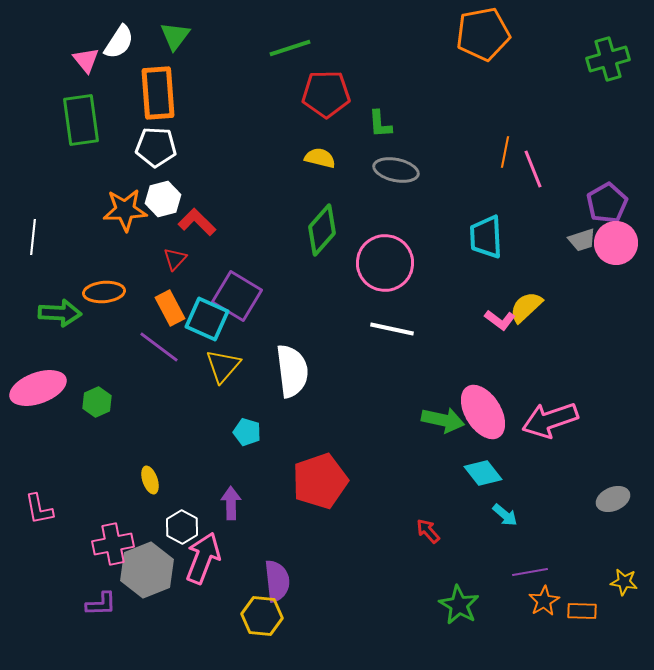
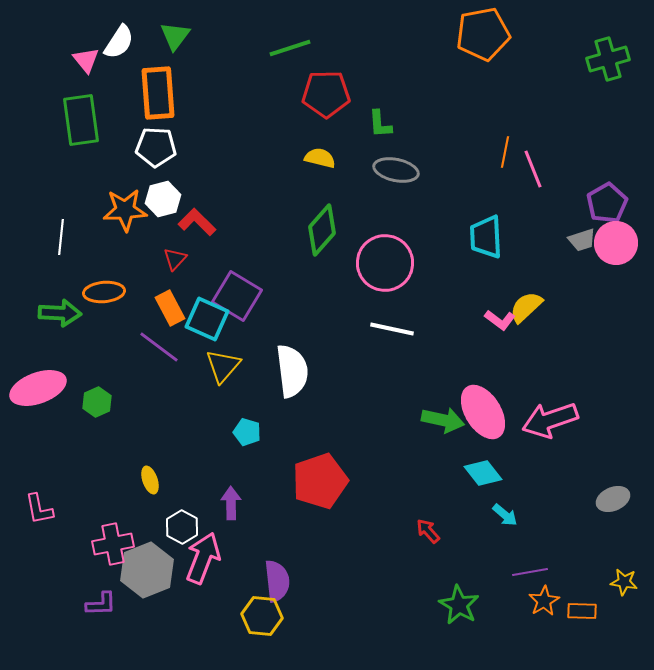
white line at (33, 237): moved 28 px right
